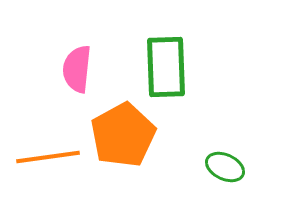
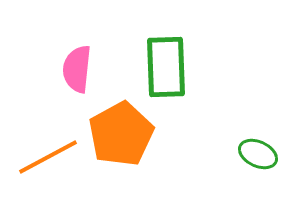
orange pentagon: moved 2 px left, 1 px up
orange line: rotated 20 degrees counterclockwise
green ellipse: moved 33 px right, 13 px up
